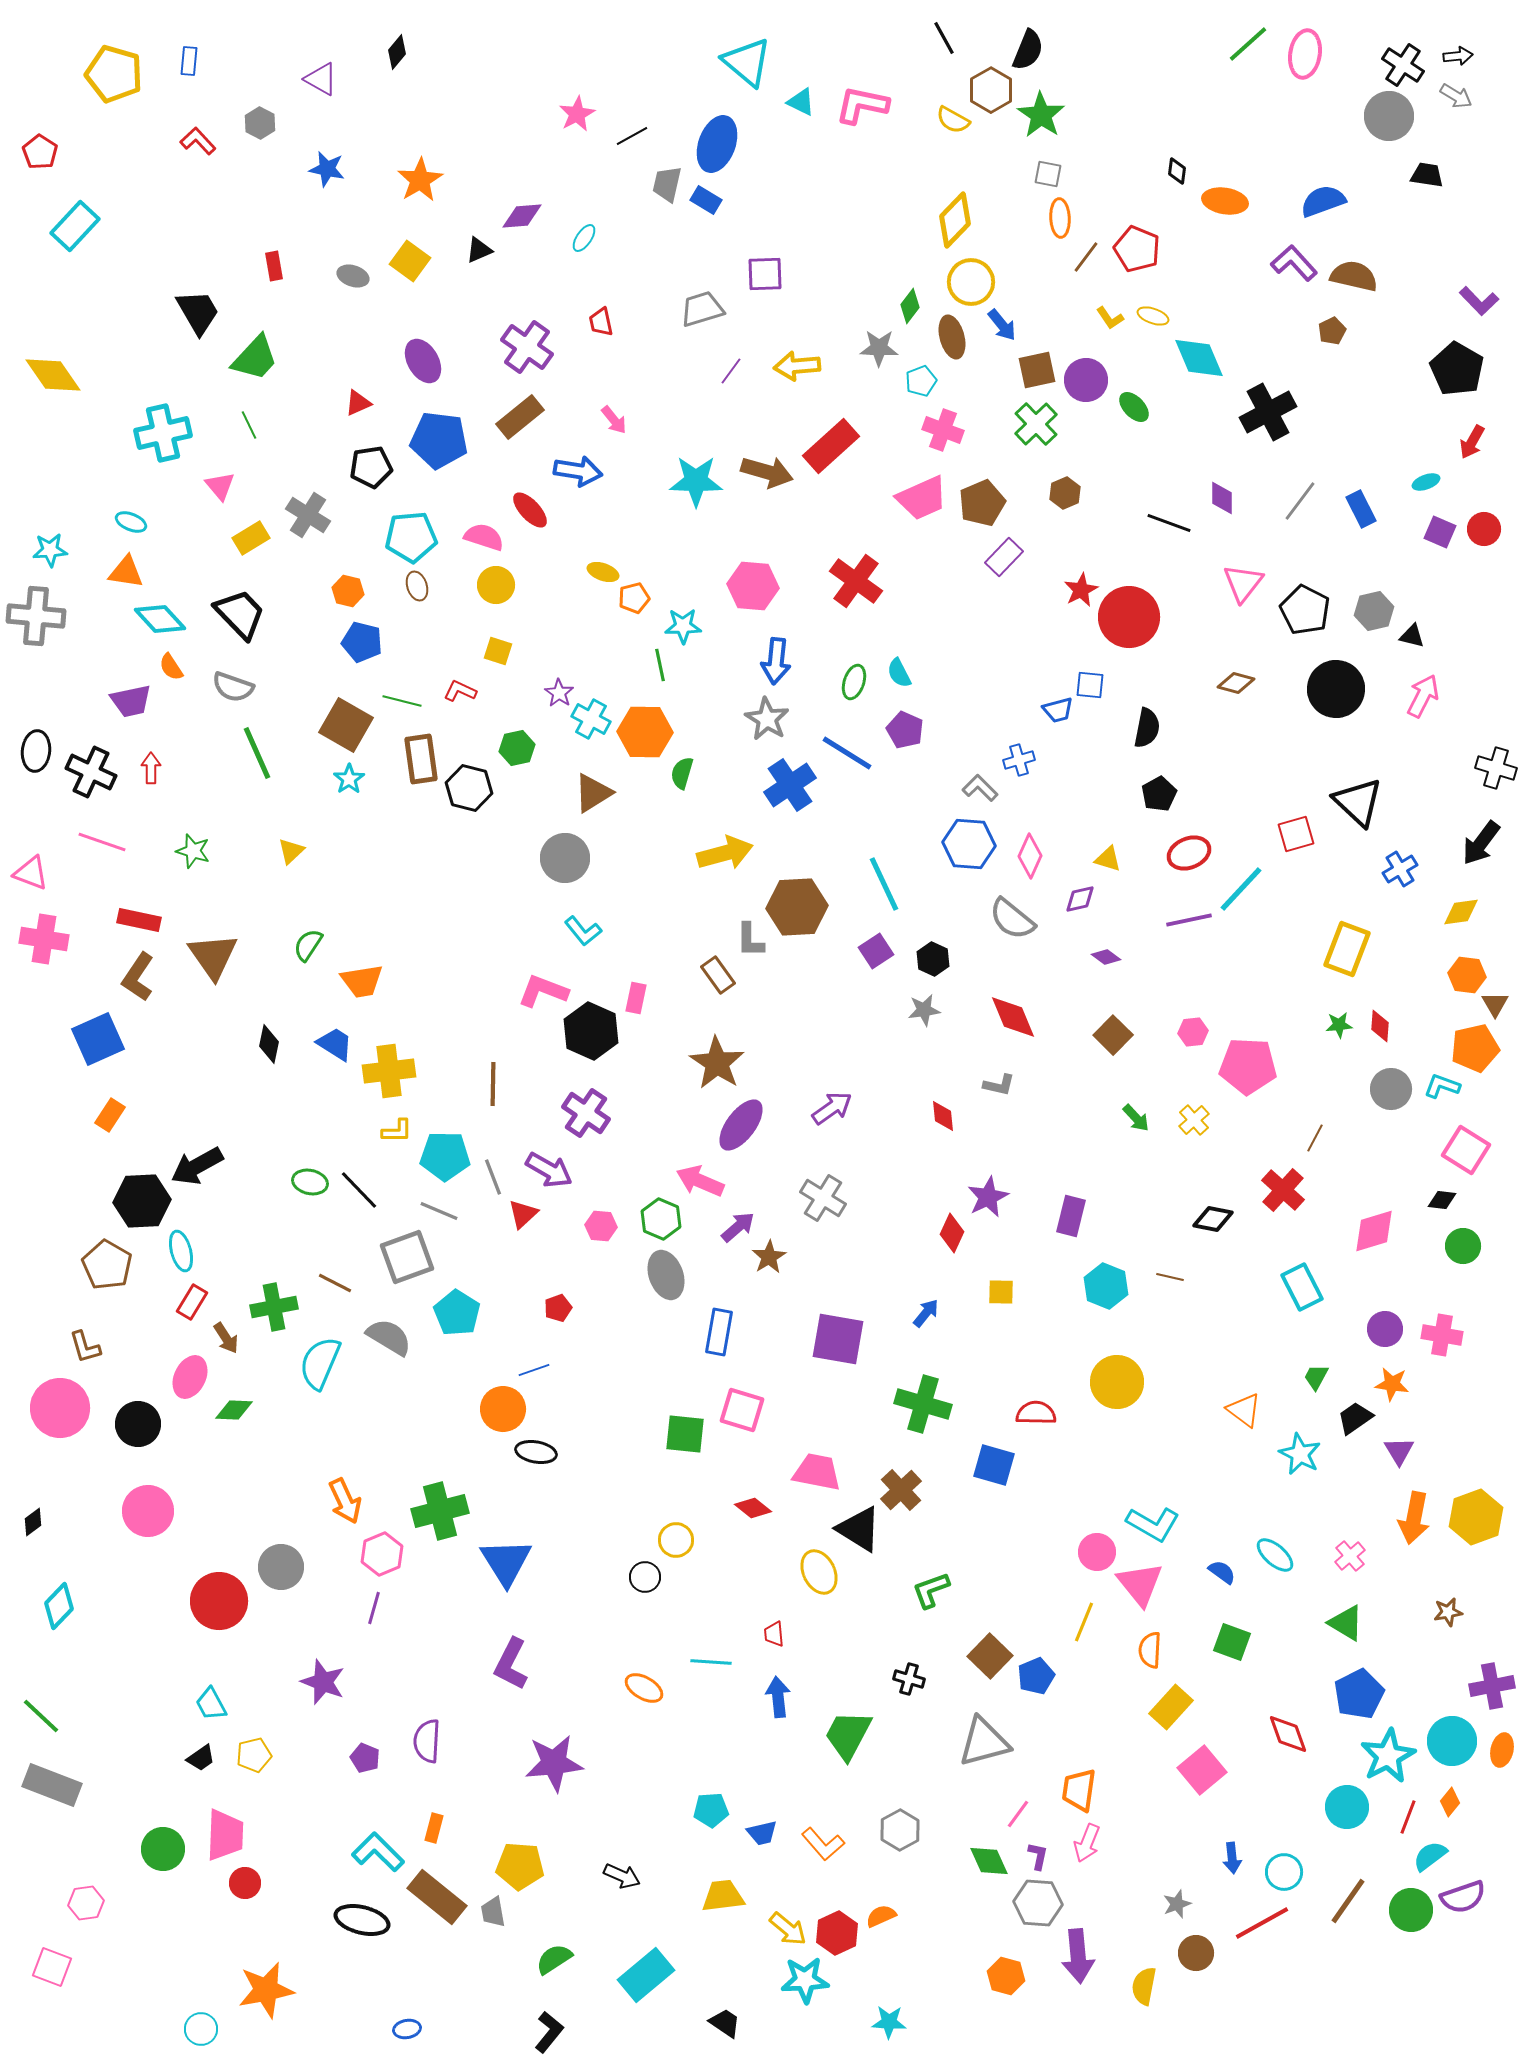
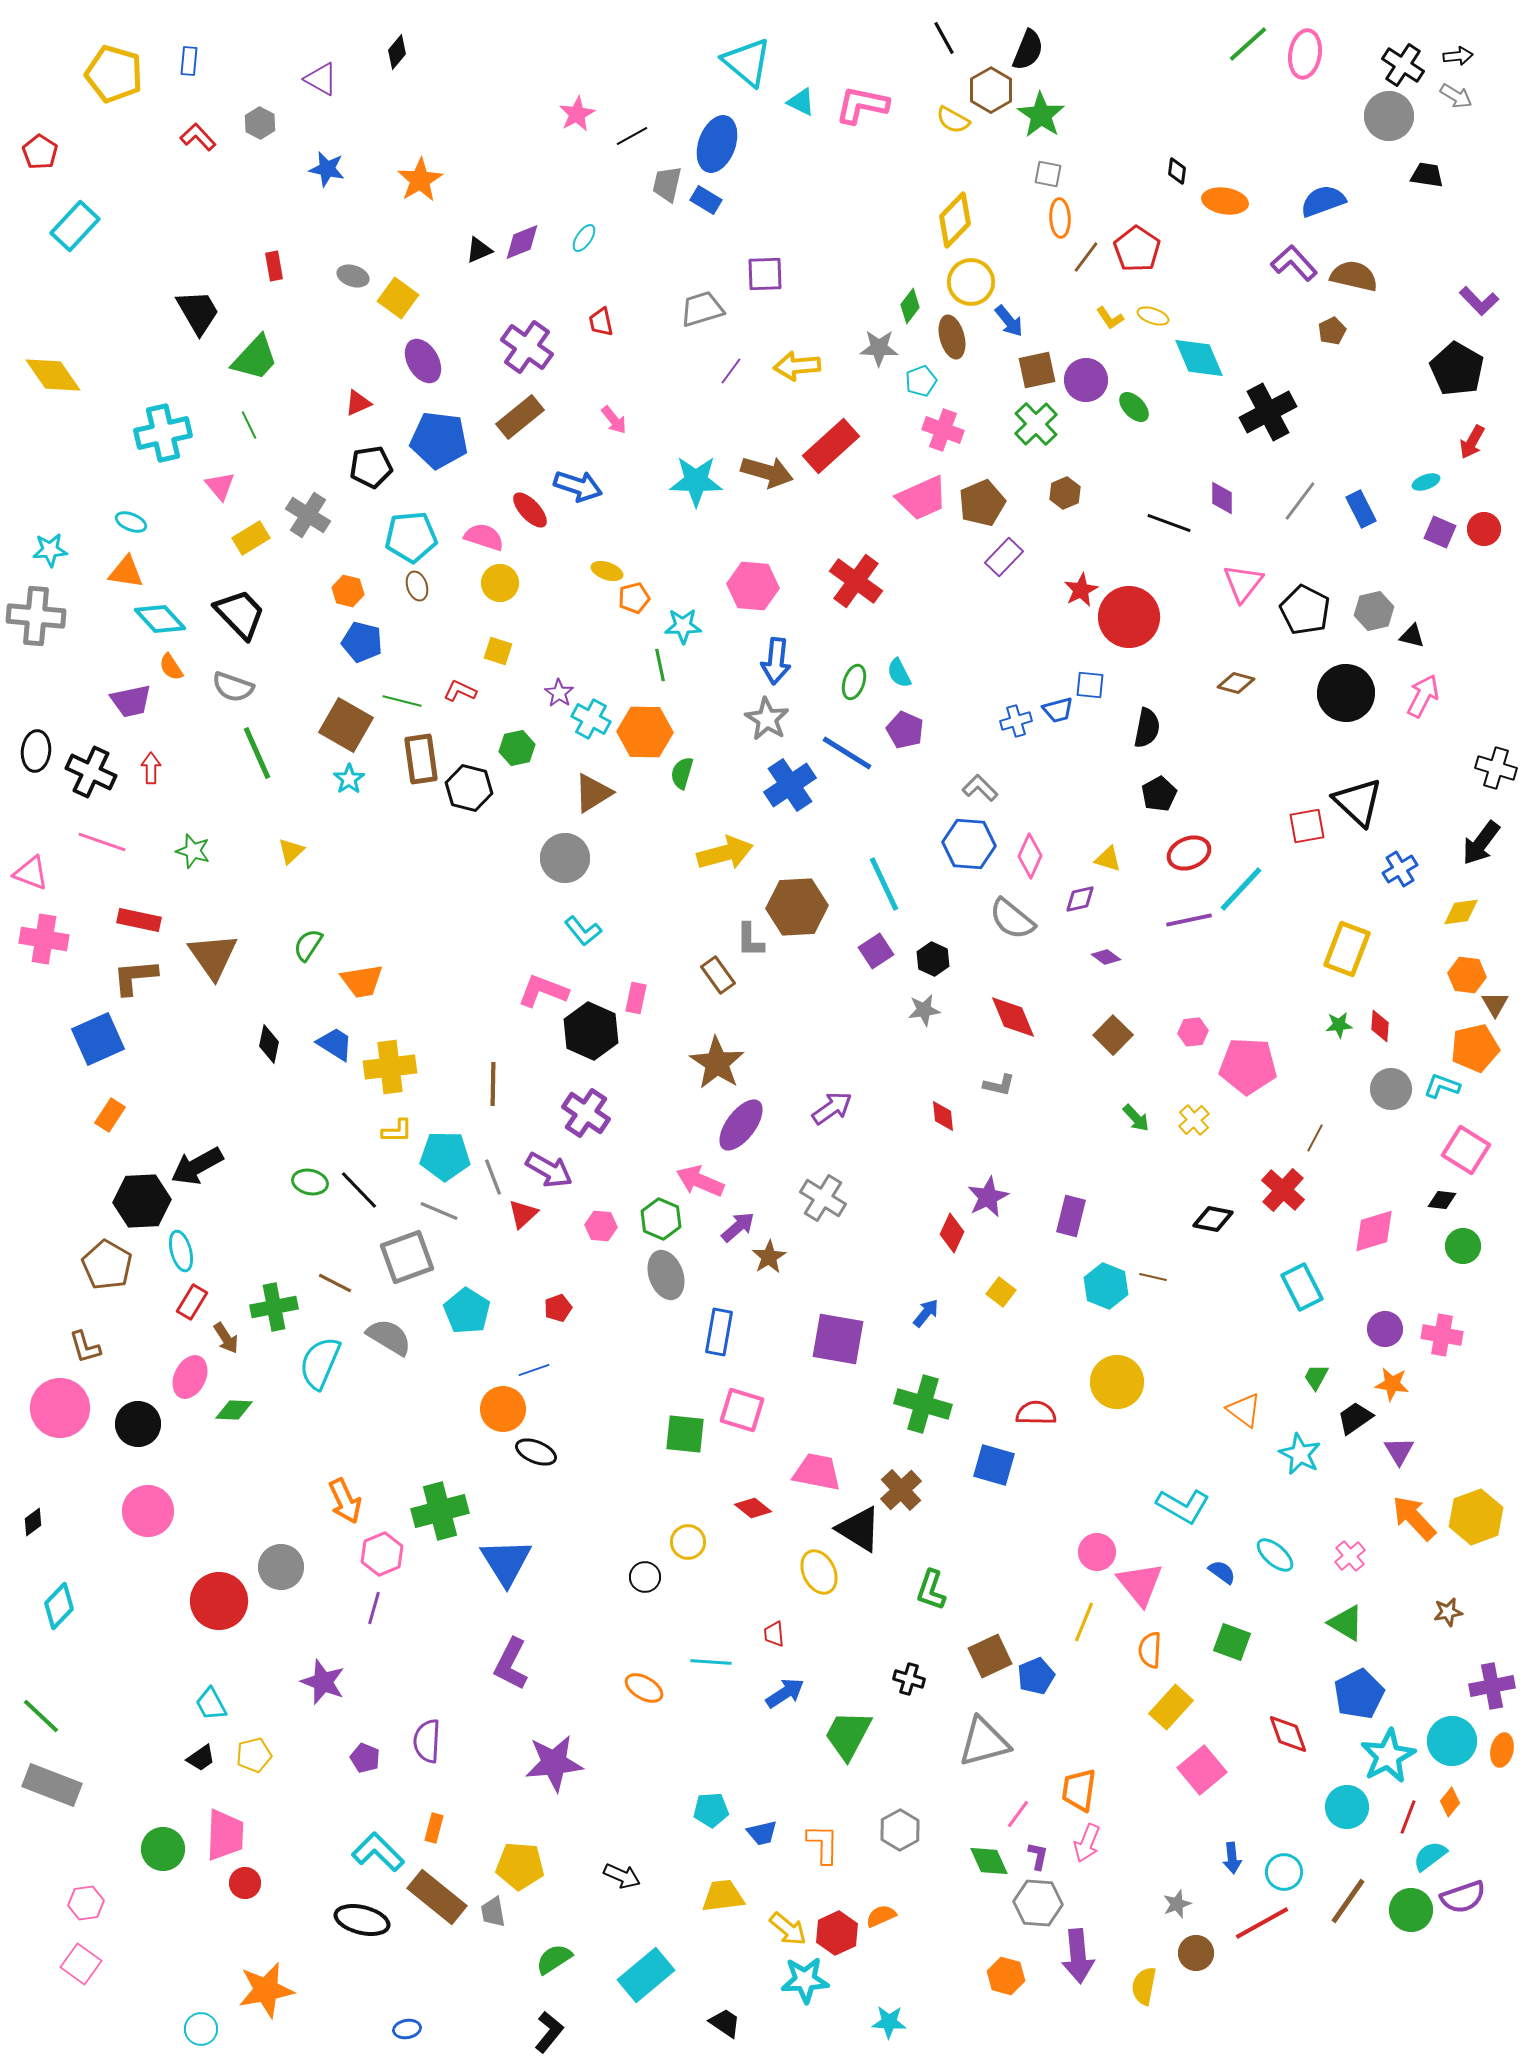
red L-shape at (198, 141): moved 4 px up
purple diamond at (522, 216): moved 26 px down; rotated 18 degrees counterclockwise
red pentagon at (1137, 249): rotated 12 degrees clockwise
yellow square at (410, 261): moved 12 px left, 37 px down
blue arrow at (1002, 325): moved 7 px right, 4 px up
blue arrow at (578, 471): moved 15 px down; rotated 9 degrees clockwise
yellow ellipse at (603, 572): moved 4 px right, 1 px up
yellow circle at (496, 585): moved 4 px right, 2 px up
black circle at (1336, 689): moved 10 px right, 4 px down
blue cross at (1019, 760): moved 3 px left, 39 px up
red square at (1296, 834): moved 11 px right, 8 px up; rotated 6 degrees clockwise
brown L-shape at (138, 977): moved 3 px left; rotated 51 degrees clockwise
yellow cross at (389, 1071): moved 1 px right, 4 px up
brown line at (1170, 1277): moved 17 px left
yellow square at (1001, 1292): rotated 36 degrees clockwise
cyan pentagon at (457, 1313): moved 10 px right, 2 px up
black ellipse at (536, 1452): rotated 12 degrees clockwise
orange arrow at (1414, 1518): rotated 126 degrees clockwise
cyan L-shape at (1153, 1524): moved 30 px right, 18 px up
yellow circle at (676, 1540): moved 12 px right, 2 px down
green L-shape at (931, 1590): rotated 51 degrees counterclockwise
brown square at (990, 1656): rotated 21 degrees clockwise
blue arrow at (778, 1697): moved 7 px right, 4 px up; rotated 63 degrees clockwise
orange L-shape at (823, 1844): rotated 138 degrees counterclockwise
pink square at (52, 1967): moved 29 px right, 3 px up; rotated 15 degrees clockwise
